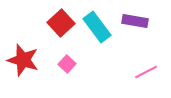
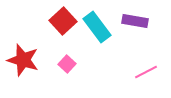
red square: moved 2 px right, 2 px up
